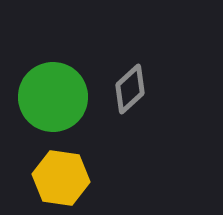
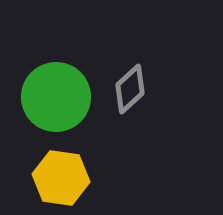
green circle: moved 3 px right
